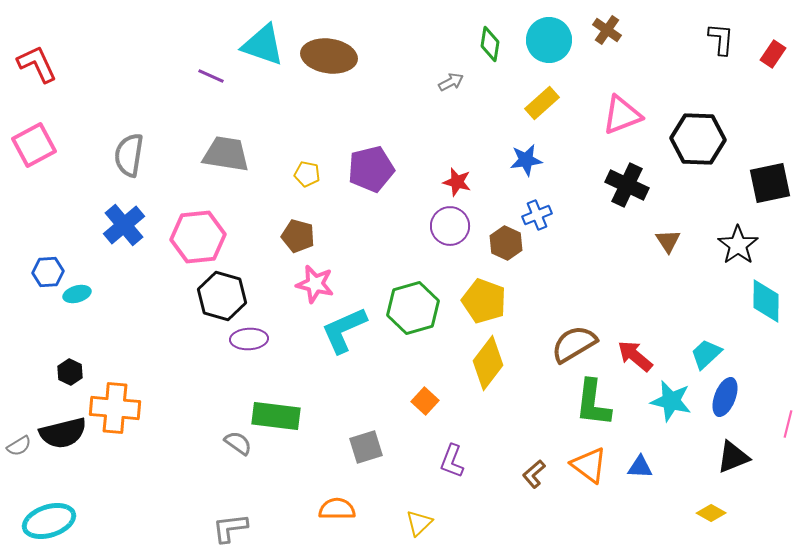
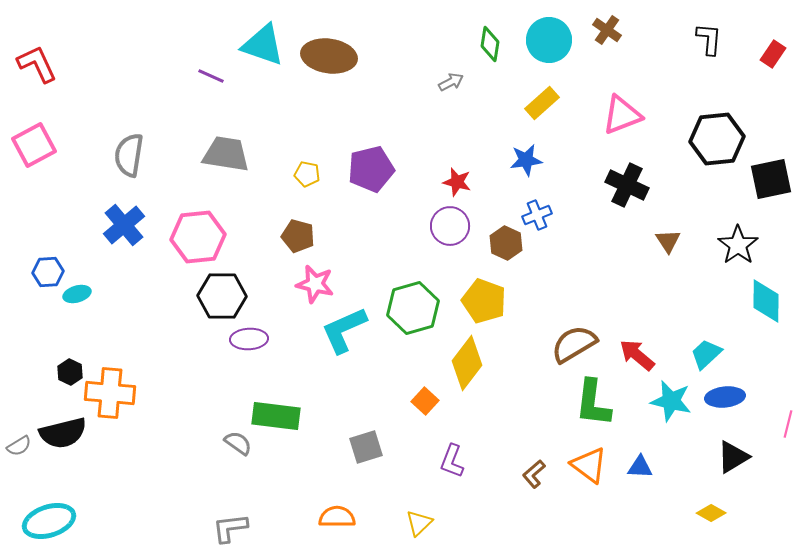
black L-shape at (721, 39): moved 12 px left
black hexagon at (698, 139): moved 19 px right; rotated 8 degrees counterclockwise
black square at (770, 183): moved 1 px right, 4 px up
black hexagon at (222, 296): rotated 15 degrees counterclockwise
red arrow at (635, 356): moved 2 px right, 1 px up
yellow diamond at (488, 363): moved 21 px left
blue ellipse at (725, 397): rotated 63 degrees clockwise
orange cross at (115, 408): moved 5 px left, 15 px up
black triangle at (733, 457): rotated 9 degrees counterclockwise
orange semicircle at (337, 509): moved 8 px down
